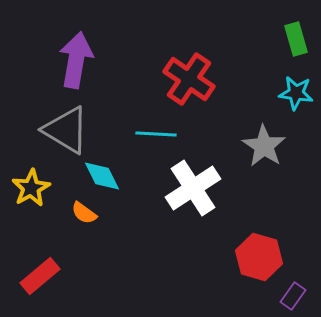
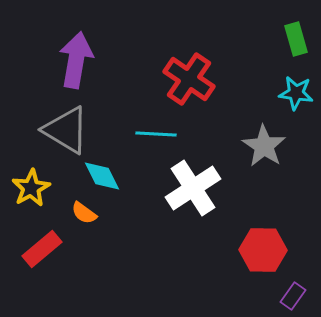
red hexagon: moved 4 px right, 7 px up; rotated 15 degrees counterclockwise
red rectangle: moved 2 px right, 27 px up
